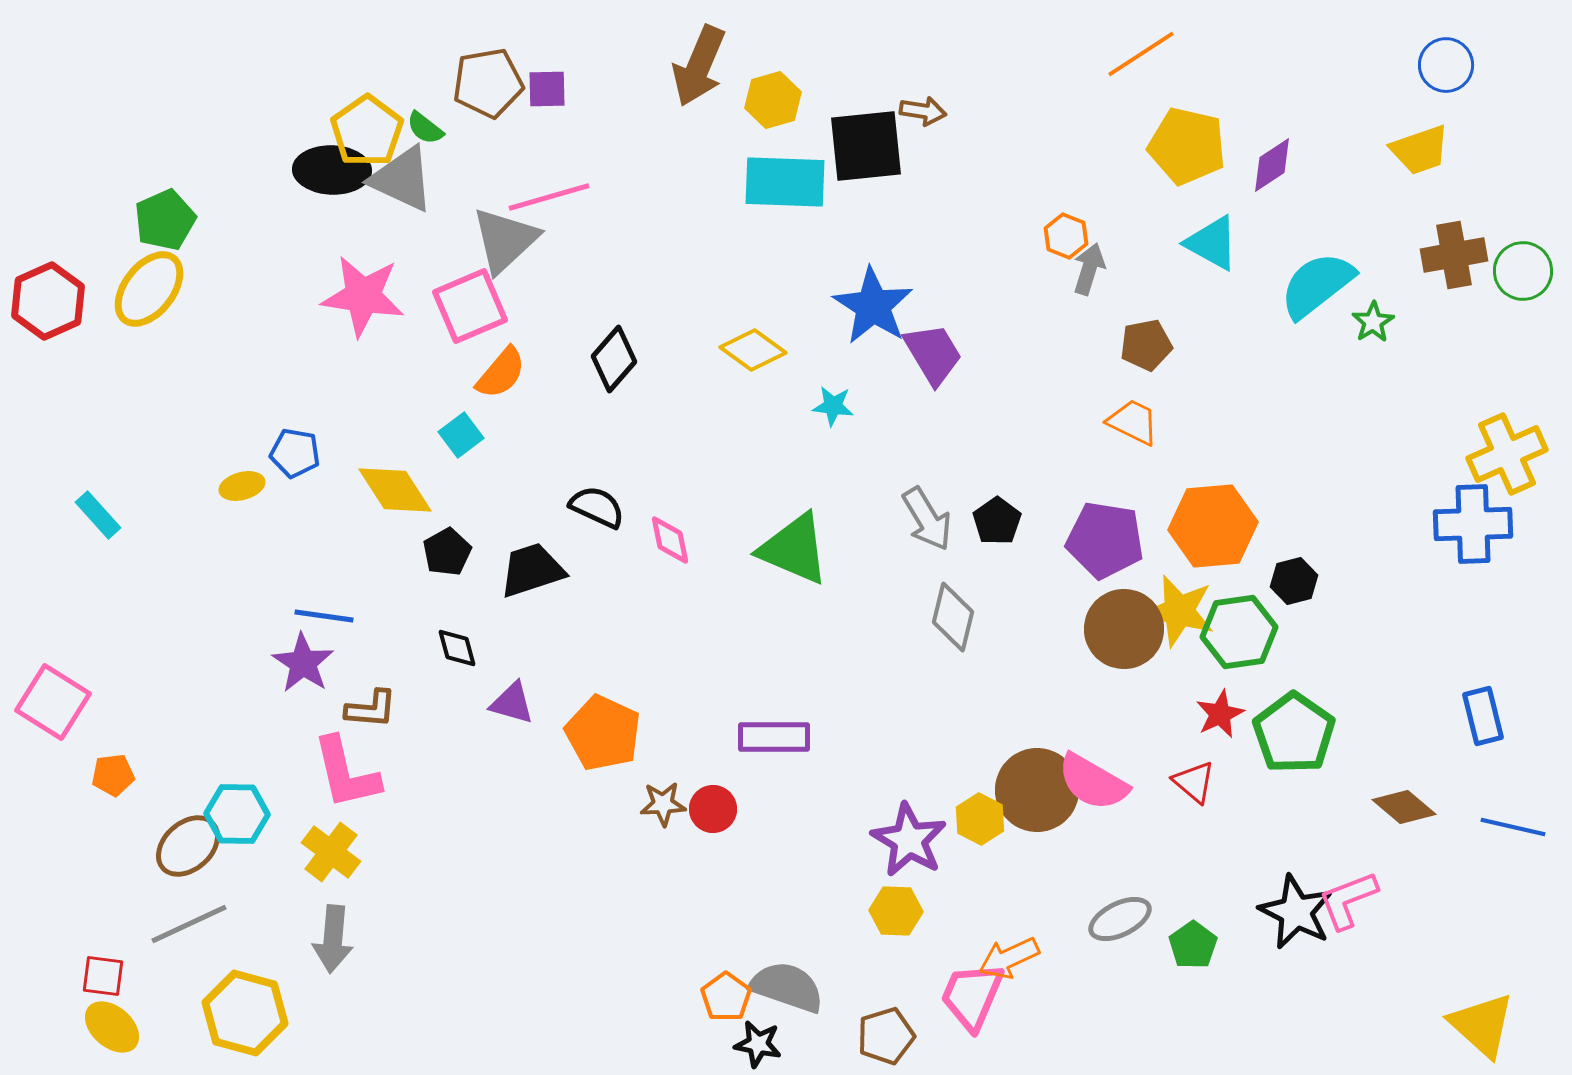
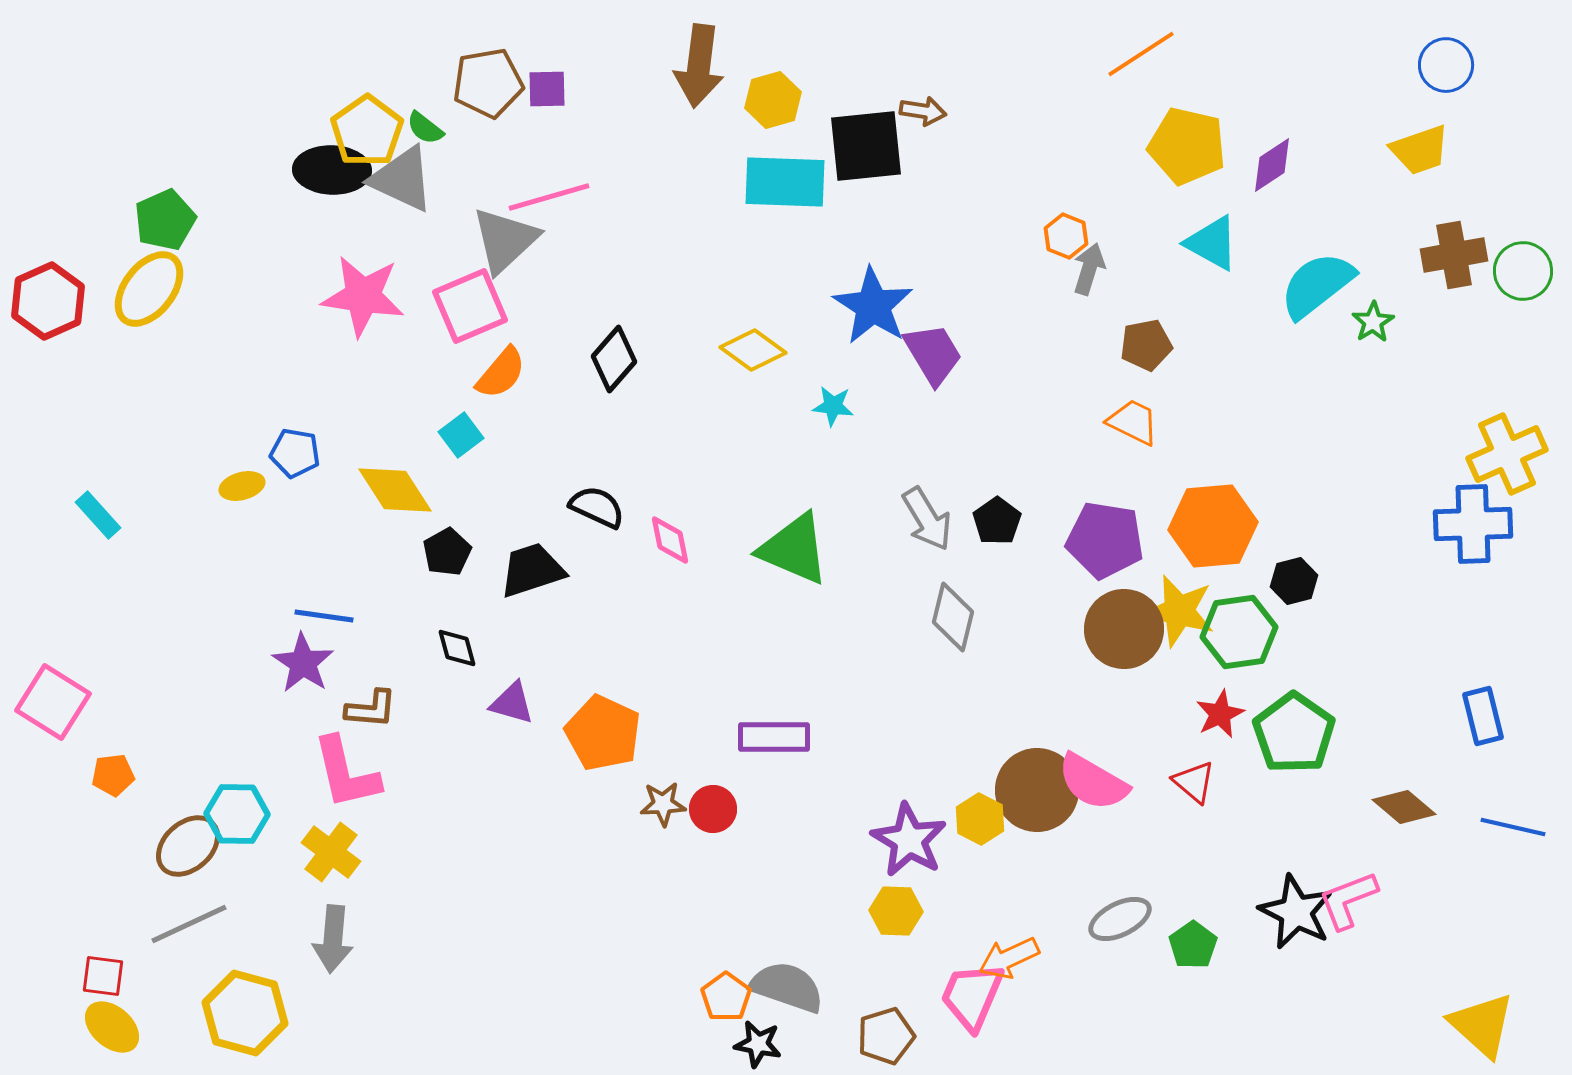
brown arrow at (699, 66): rotated 16 degrees counterclockwise
